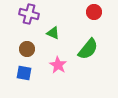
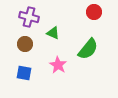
purple cross: moved 3 px down
brown circle: moved 2 px left, 5 px up
